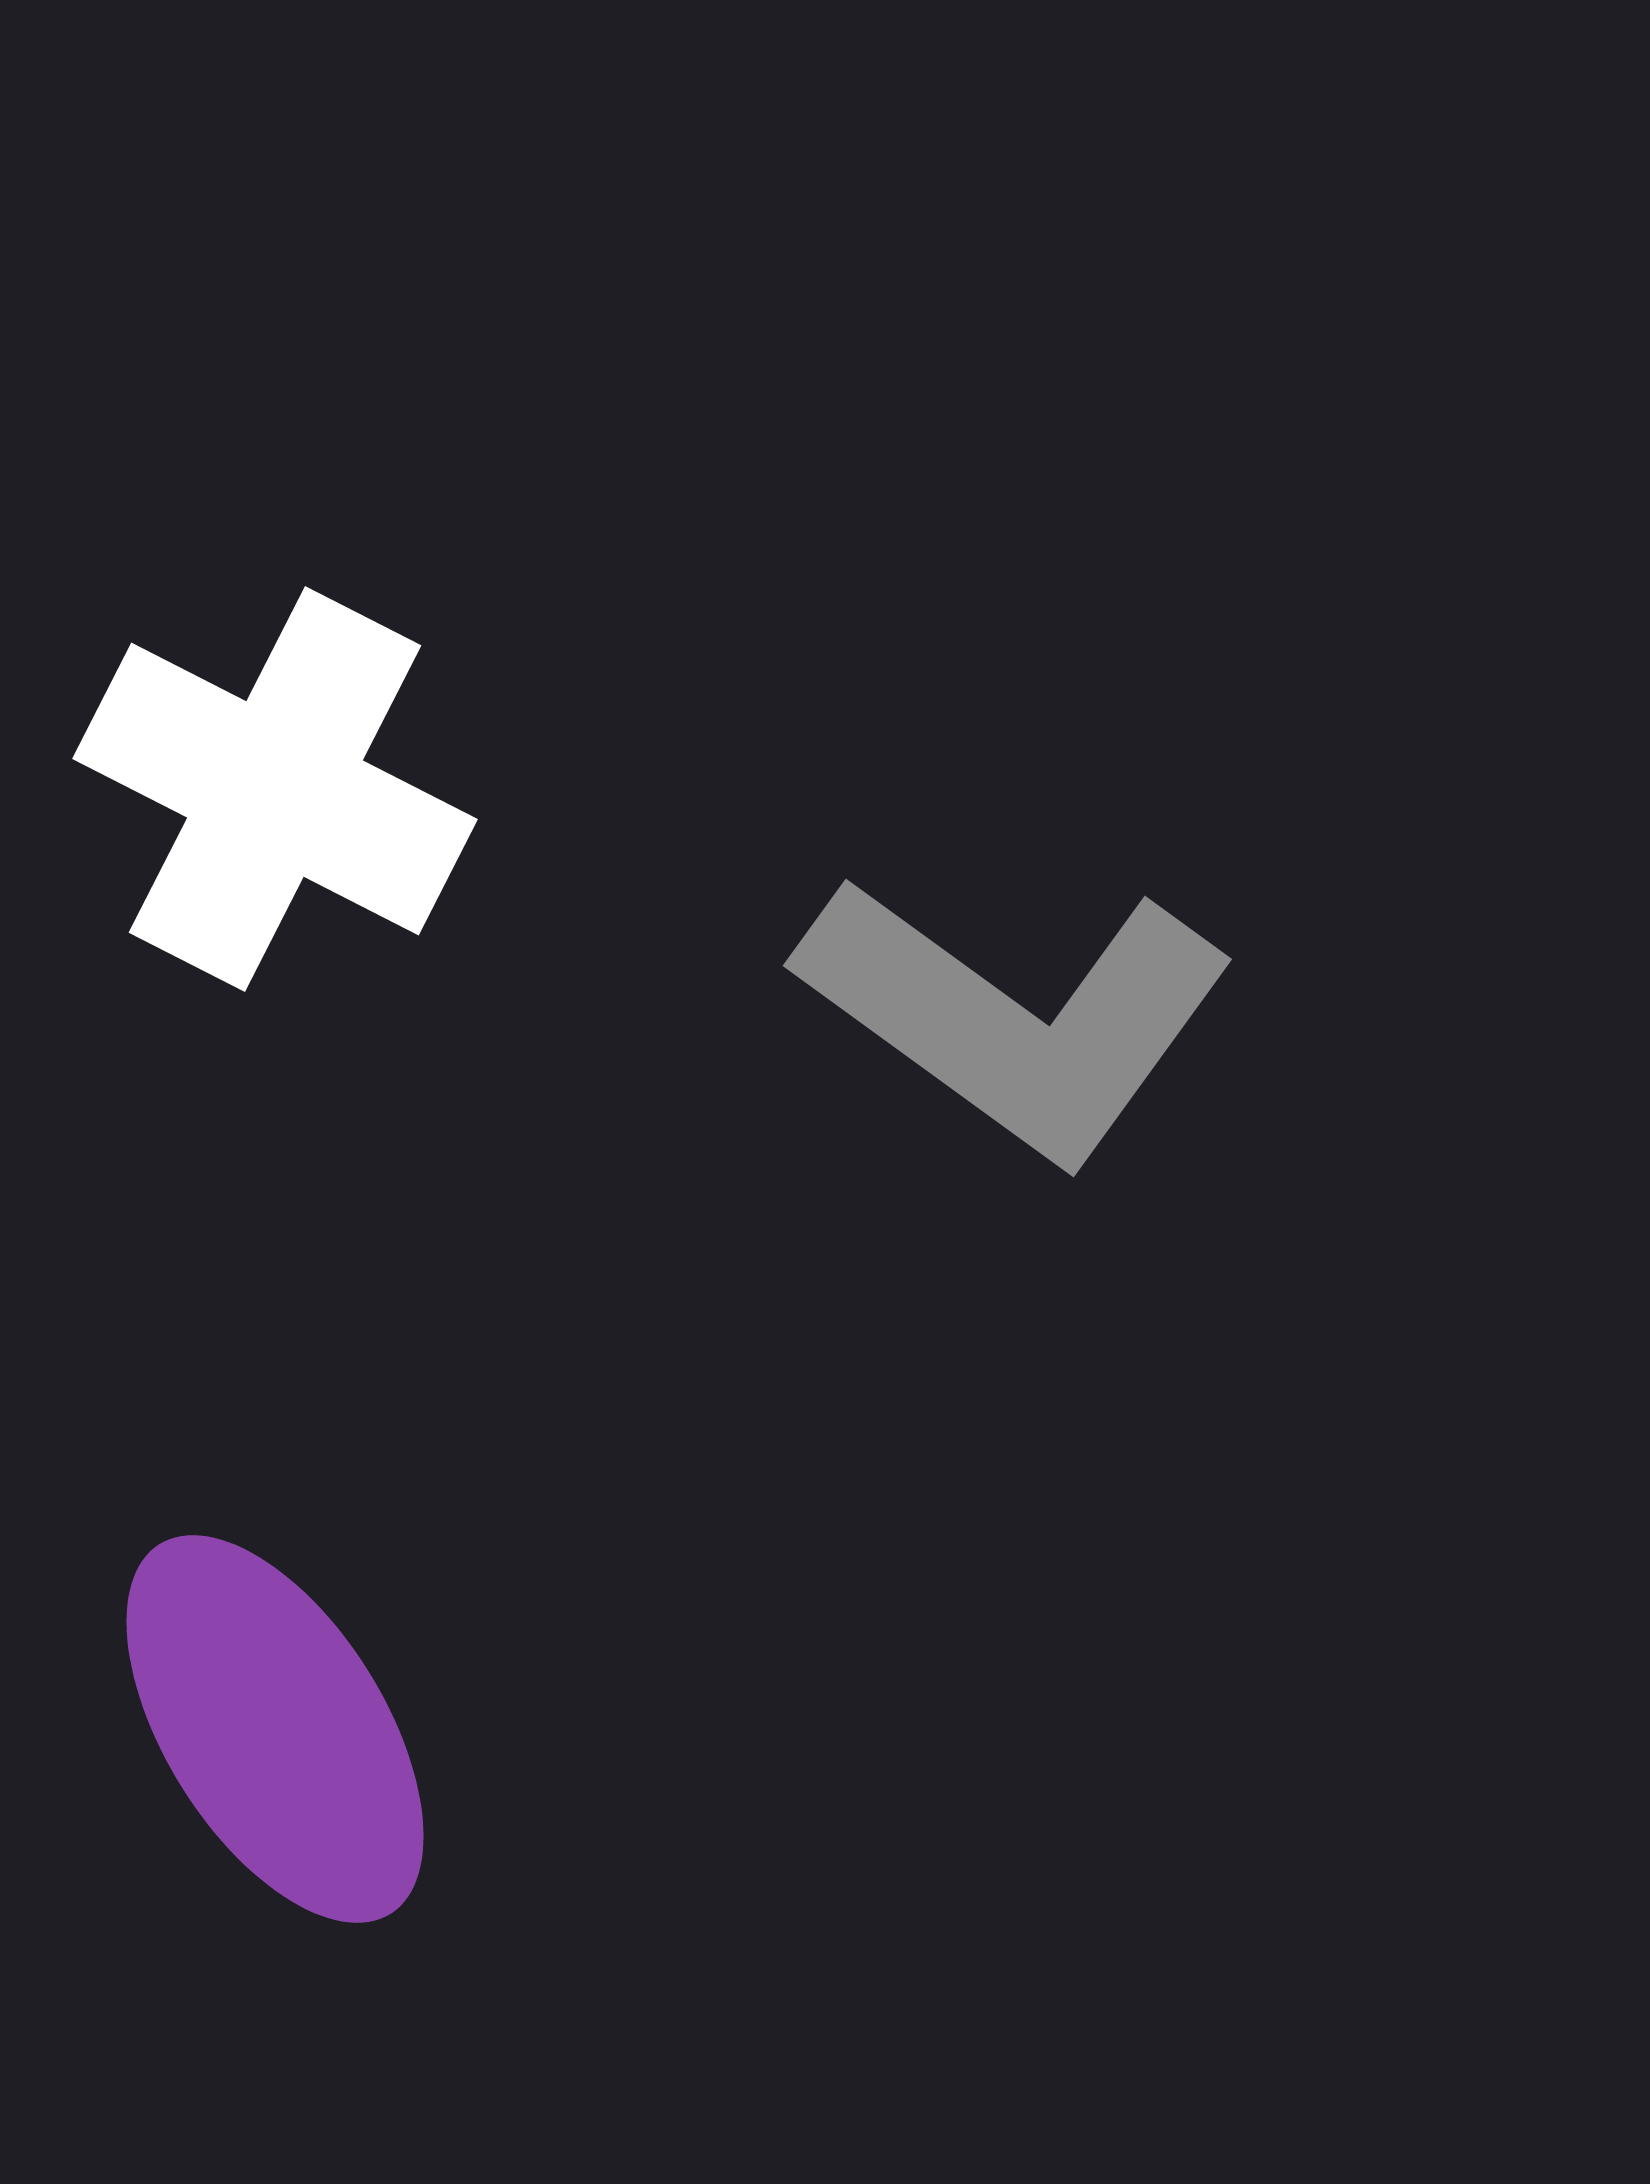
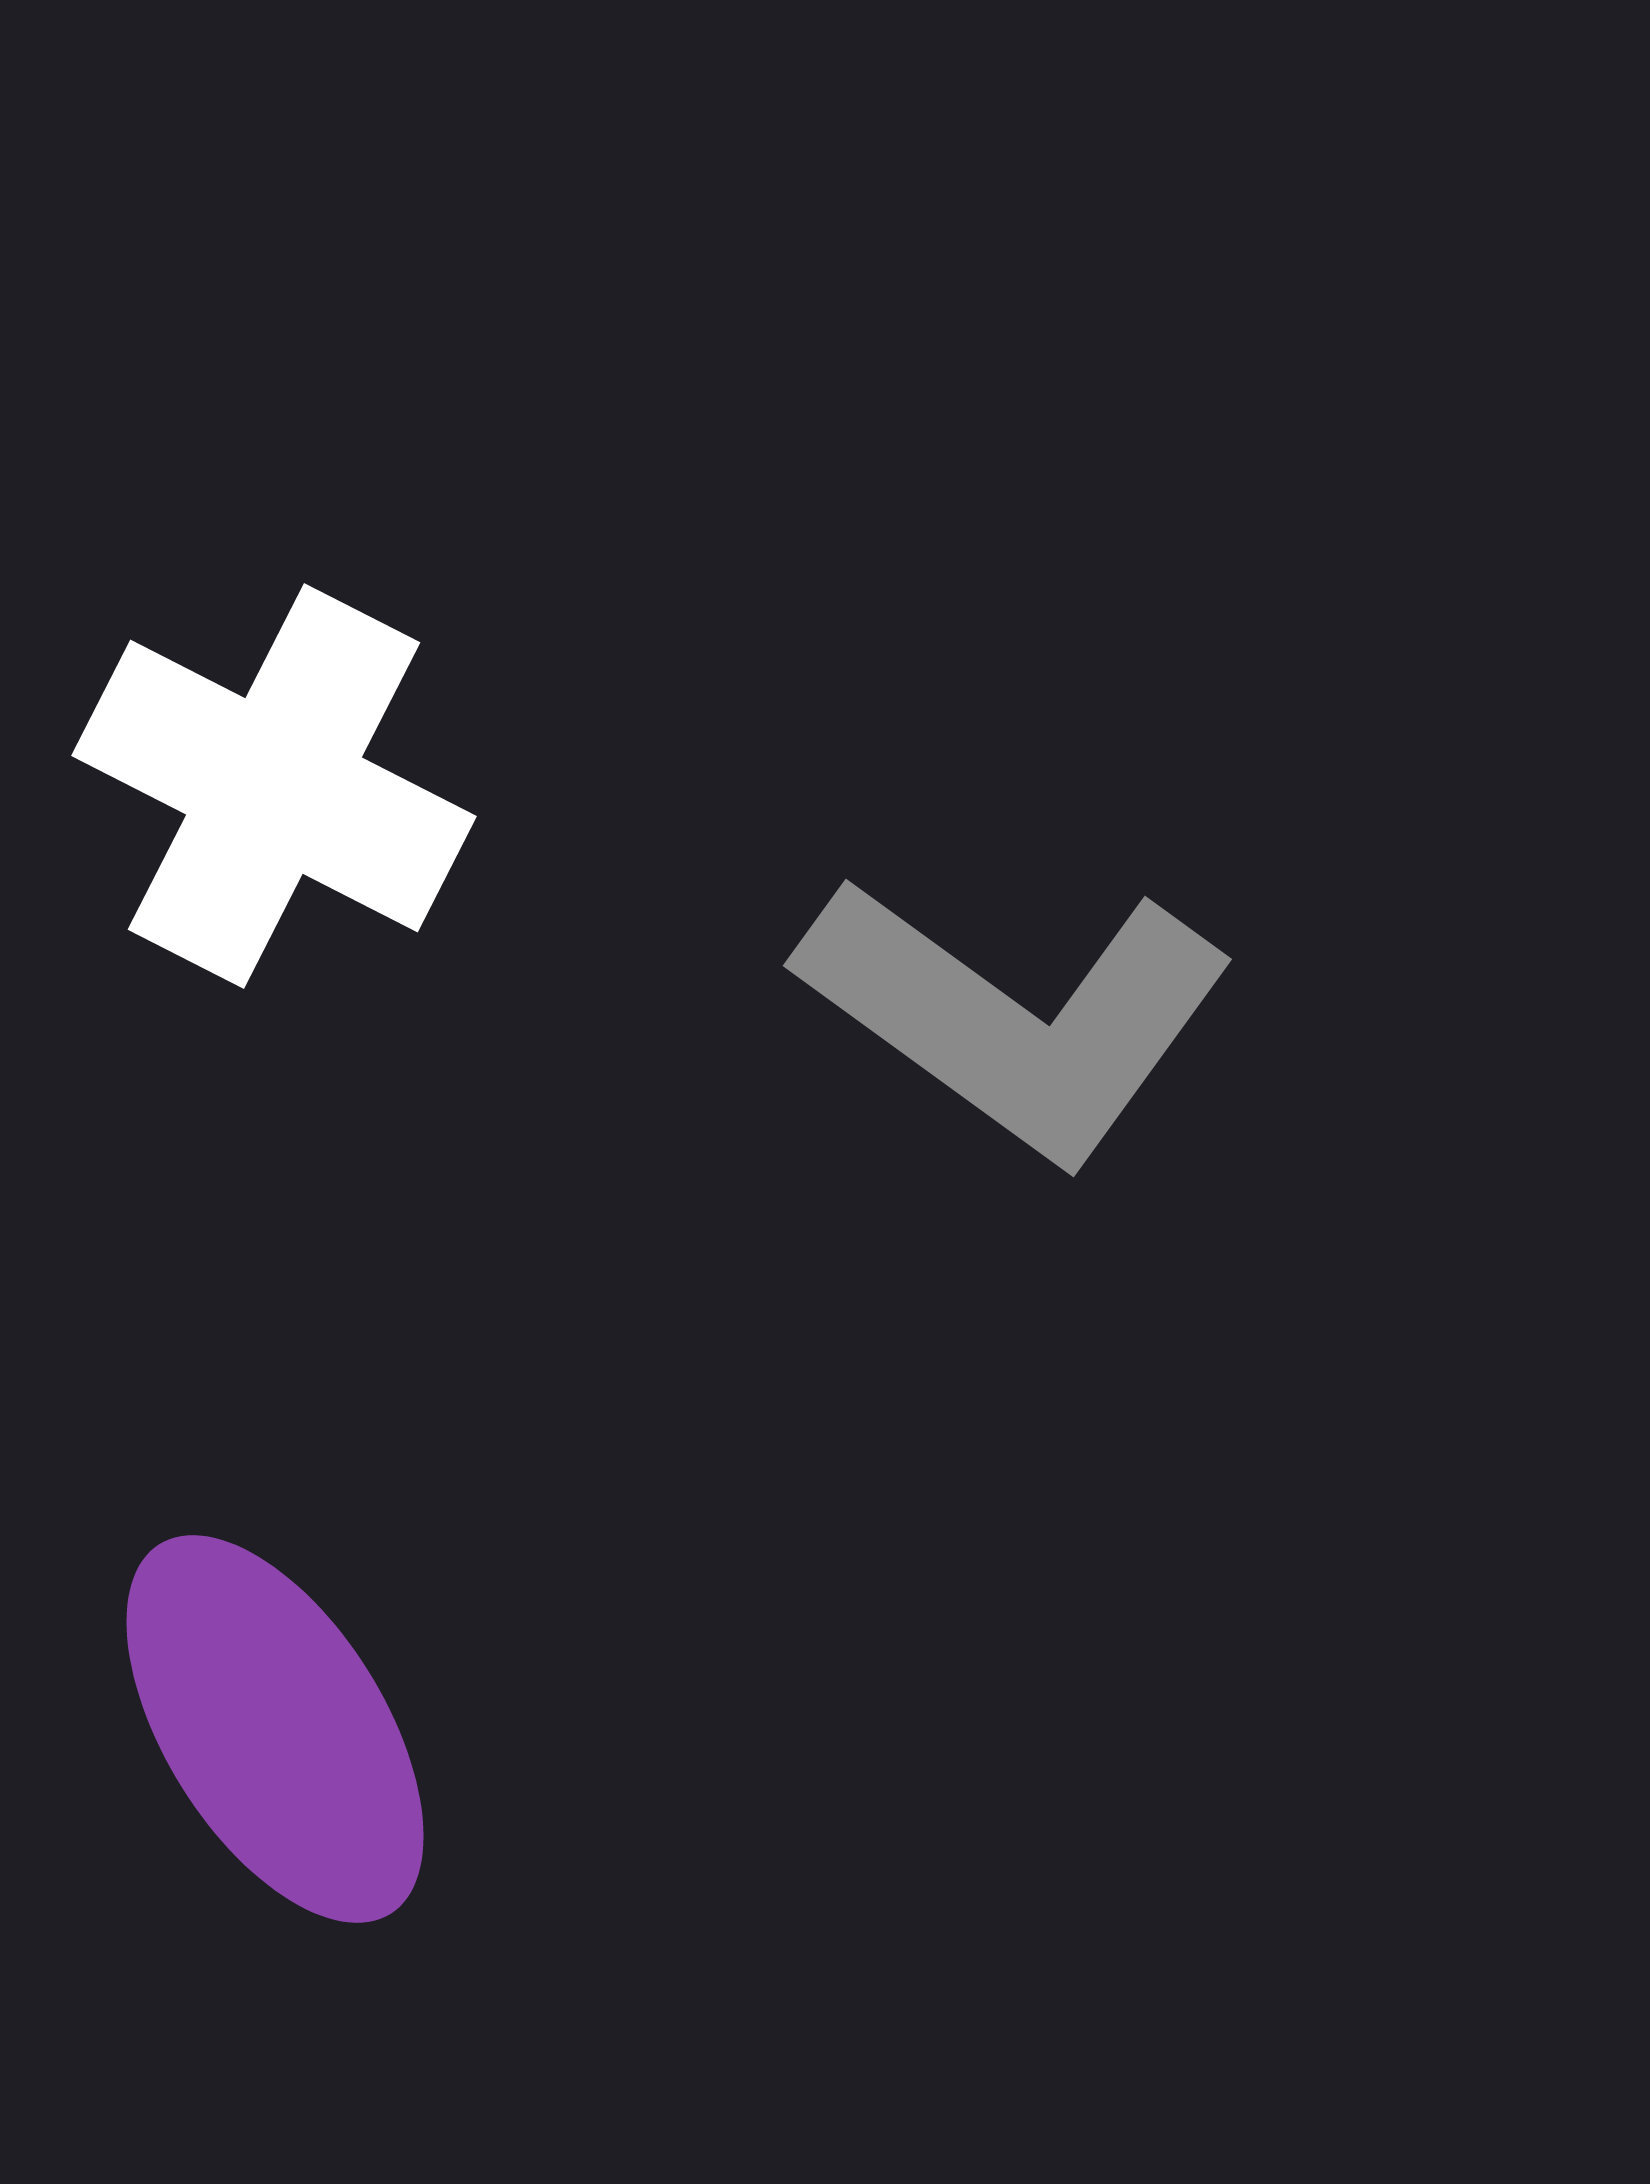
white cross: moved 1 px left, 3 px up
